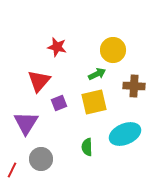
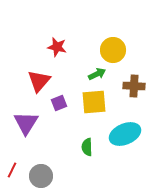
yellow square: rotated 8 degrees clockwise
gray circle: moved 17 px down
